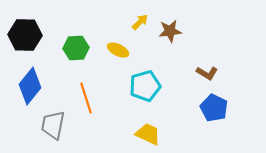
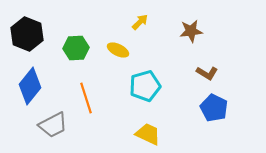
brown star: moved 21 px right
black hexagon: moved 2 px right, 1 px up; rotated 20 degrees clockwise
gray trapezoid: rotated 128 degrees counterclockwise
